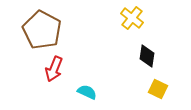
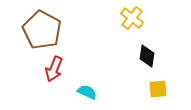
yellow square: rotated 30 degrees counterclockwise
